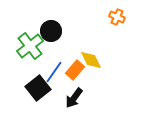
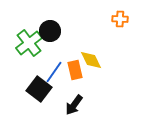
orange cross: moved 3 px right, 2 px down; rotated 21 degrees counterclockwise
black circle: moved 1 px left
green cross: moved 1 px left, 3 px up
orange rectangle: rotated 54 degrees counterclockwise
black square: moved 1 px right, 1 px down; rotated 15 degrees counterclockwise
black arrow: moved 7 px down
